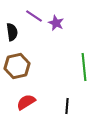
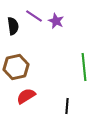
purple star: moved 2 px up
black semicircle: moved 1 px right, 6 px up
brown hexagon: moved 1 px left, 1 px down
red semicircle: moved 6 px up
